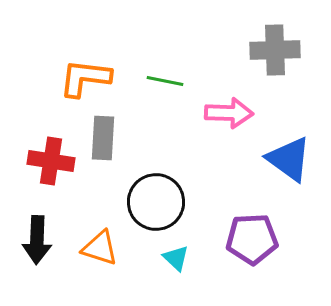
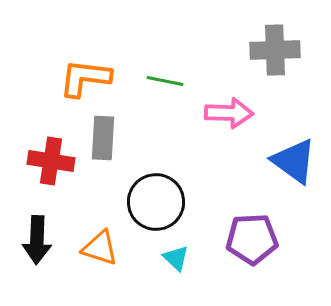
blue triangle: moved 5 px right, 2 px down
